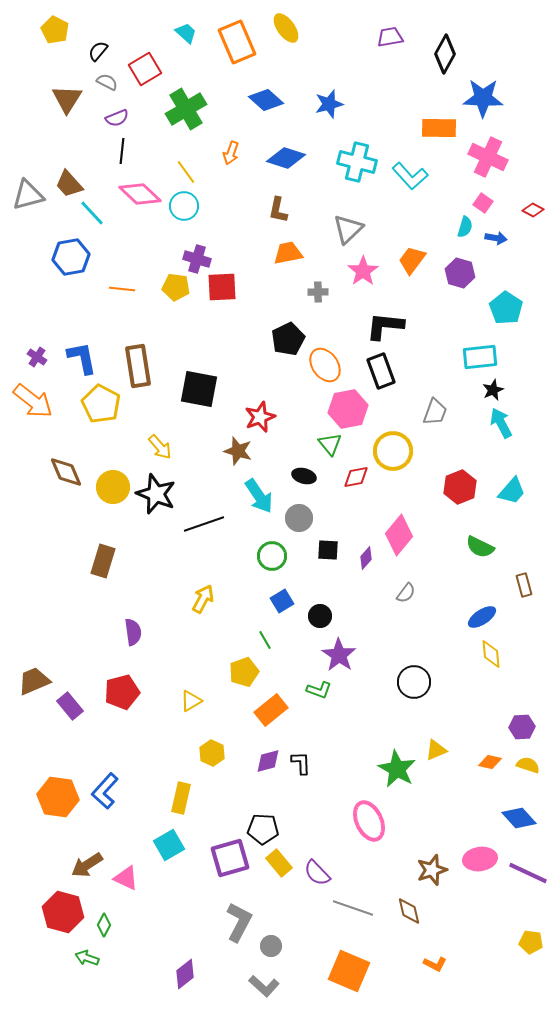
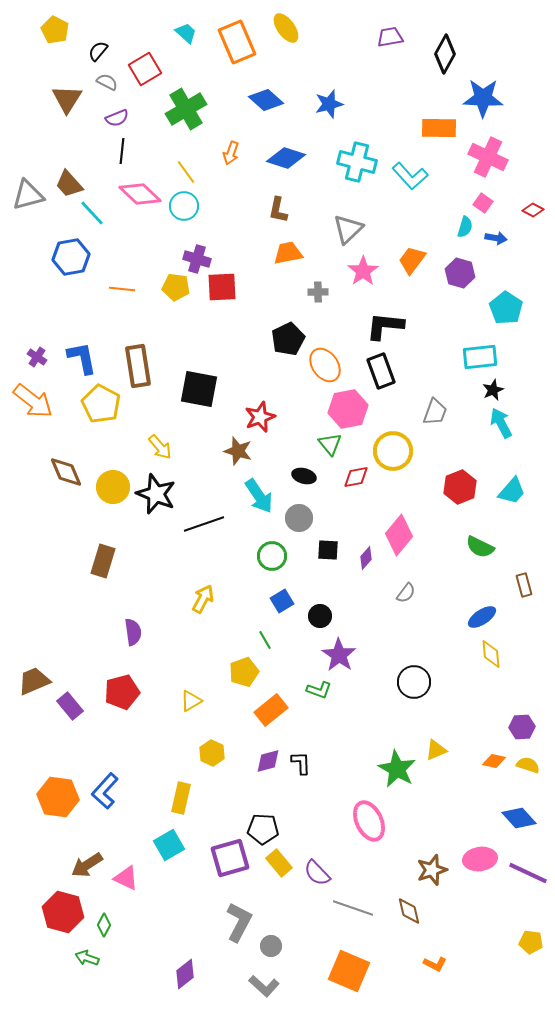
orange diamond at (490, 762): moved 4 px right, 1 px up
